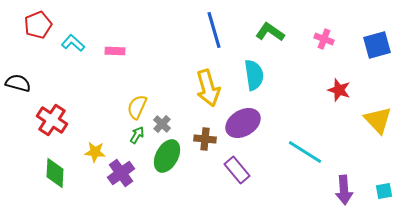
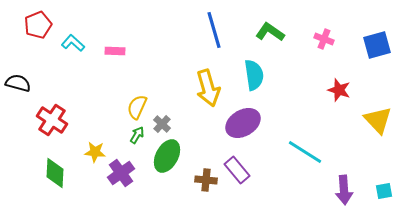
brown cross: moved 1 px right, 41 px down
